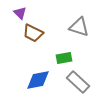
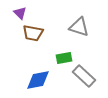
brown trapezoid: rotated 15 degrees counterclockwise
gray rectangle: moved 6 px right, 6 px up
